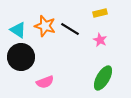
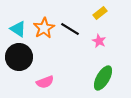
yellow rectangle: rotated 24 degrees counterclockwise
orange star: moved 1 px left, 2 px down; rotated 25 degrees clockwise
cyan triangle: moved 1 px up
pink star: moved 1 px left, 1 px down
black circle: moved 2 px left
